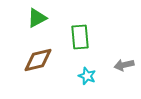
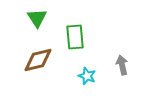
green triangle: rotated 35 degrees counterclockwise
green rectangle: moved 5 px left
gray arrow: moved 2 px left; rotated 90 degrees clockwise
